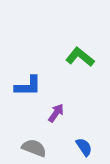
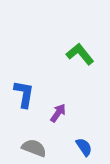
green L-shape: moved 3 px up; rotated 12 degrees clockwise
blue L-shape: moved 4 px left, 8 px down; rotated 80 degrees counterclockwise
purple arrow: moved 2 px right
